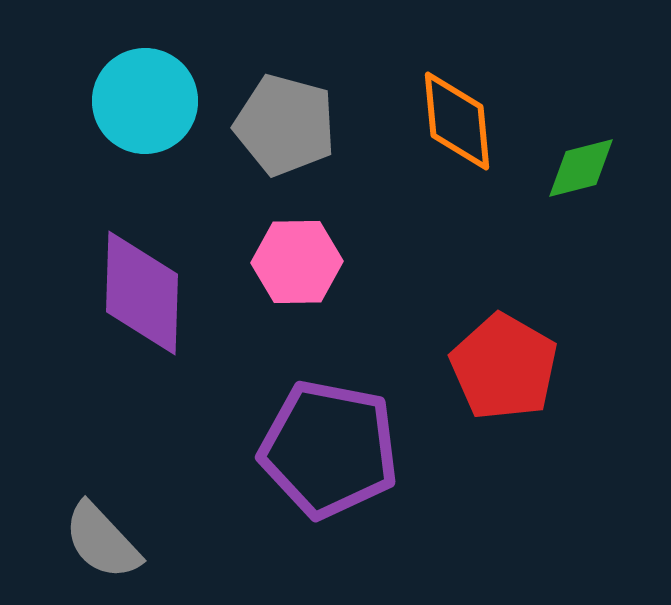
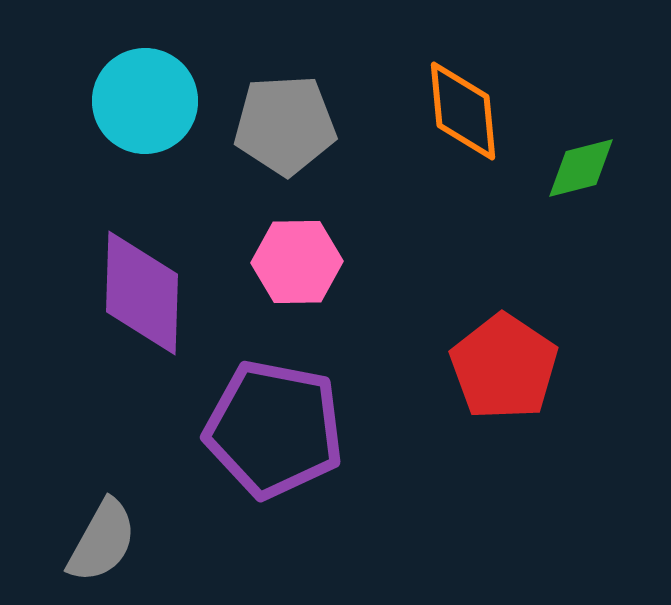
orange diamond: moved 6 px right, 10 px up
gray pentagon: rotated 18 degrees counterclockwise
red pentagon: rotated 4 degrees clockwise
purple pentagon: moved 55 px left, 20 px up
gray semicircle: rotated 108 degrees counterclockwise
